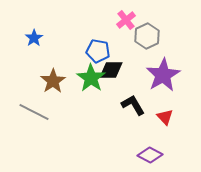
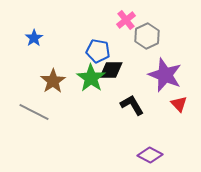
purple star: moved 2 px right; rotated 20 degrees counterclockwise
black L-shape: moved 1 px left
red triangle: moved 14 px right, 13 px up
